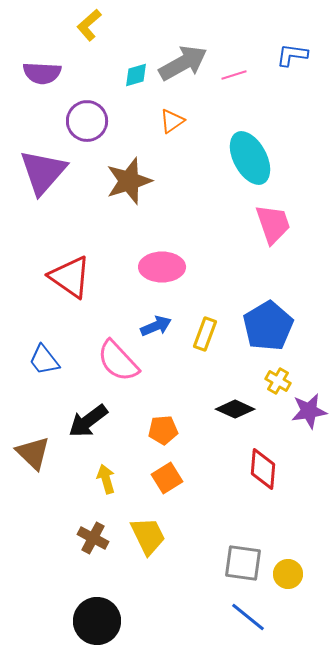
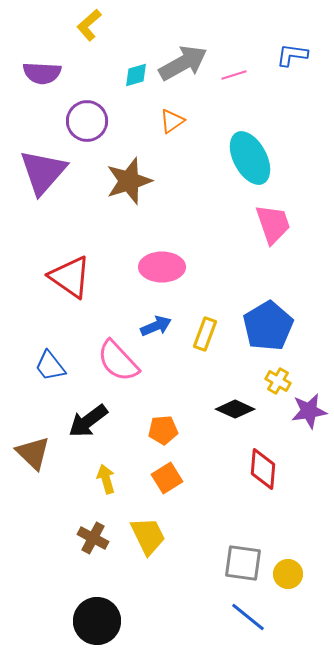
blue trapezoid: moved 6 px right, 6 px down
